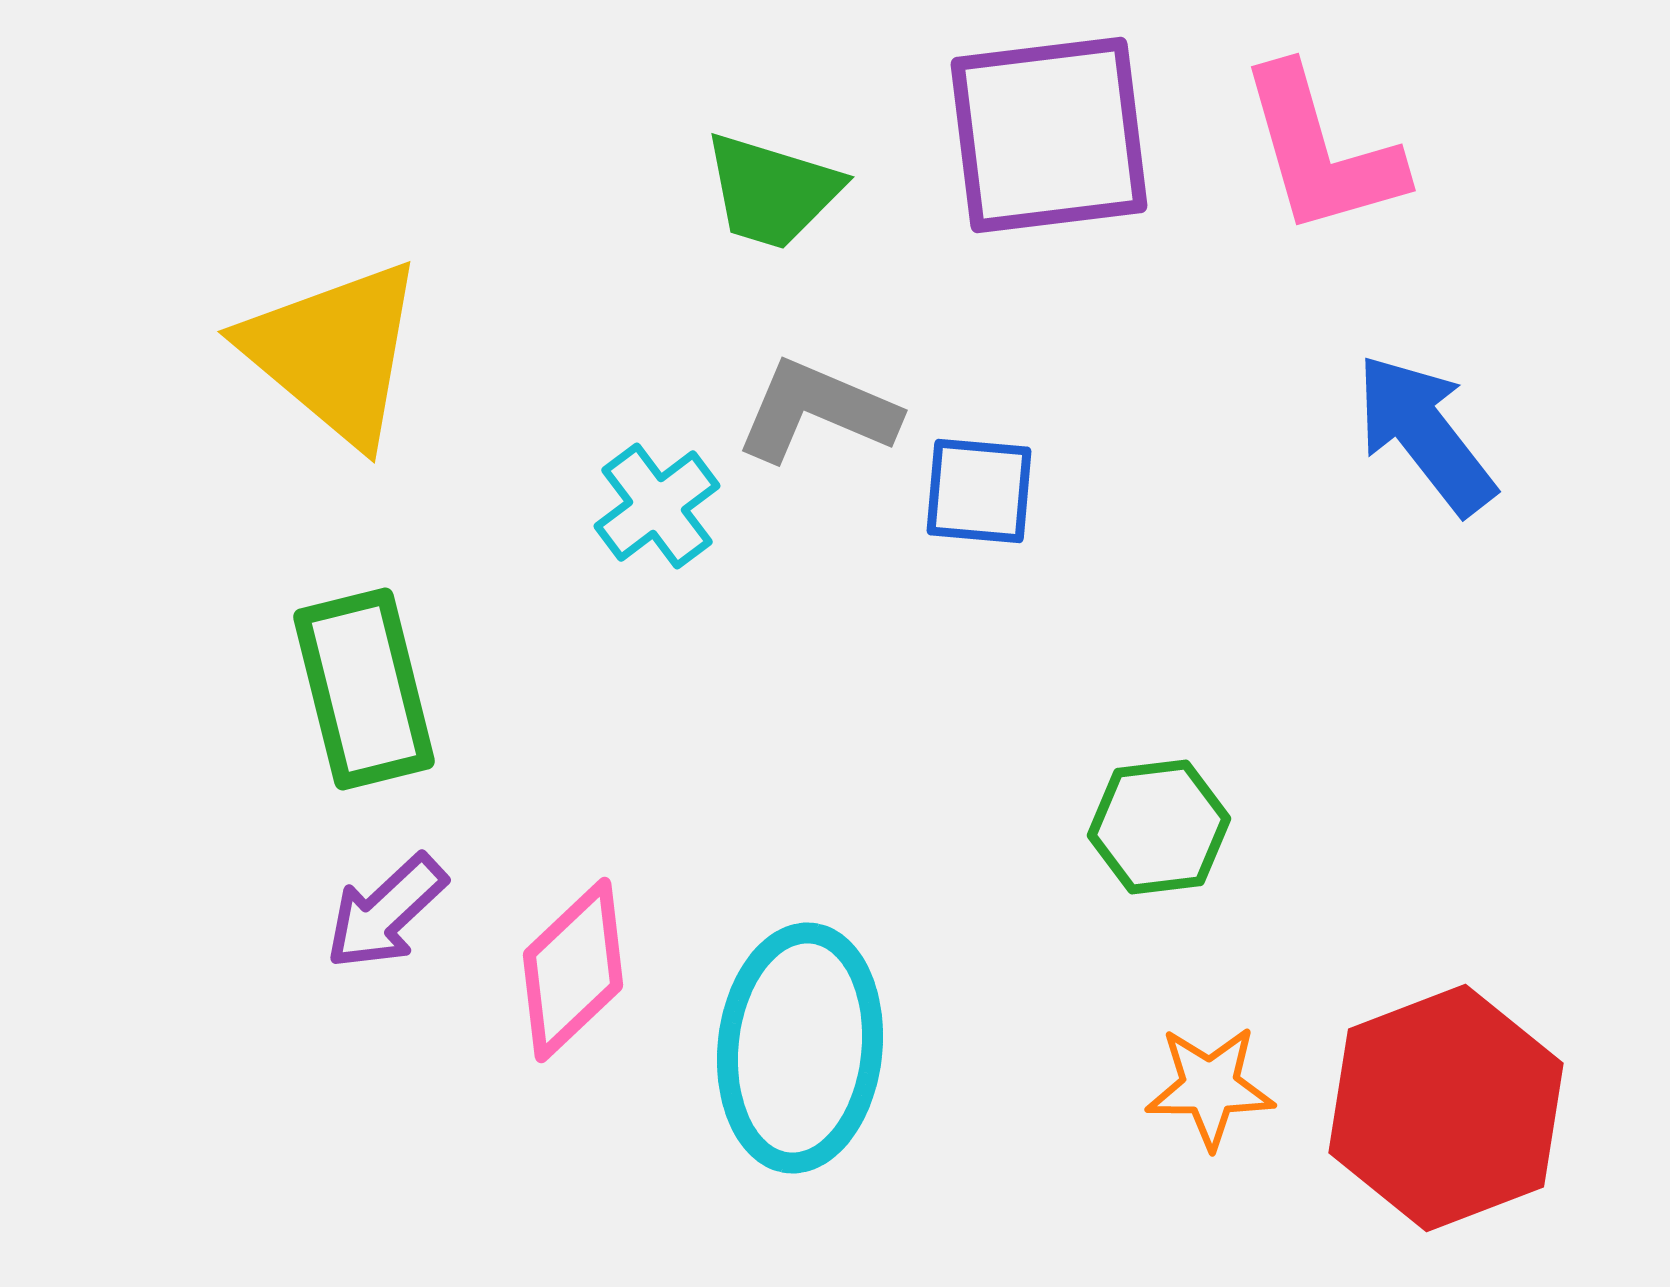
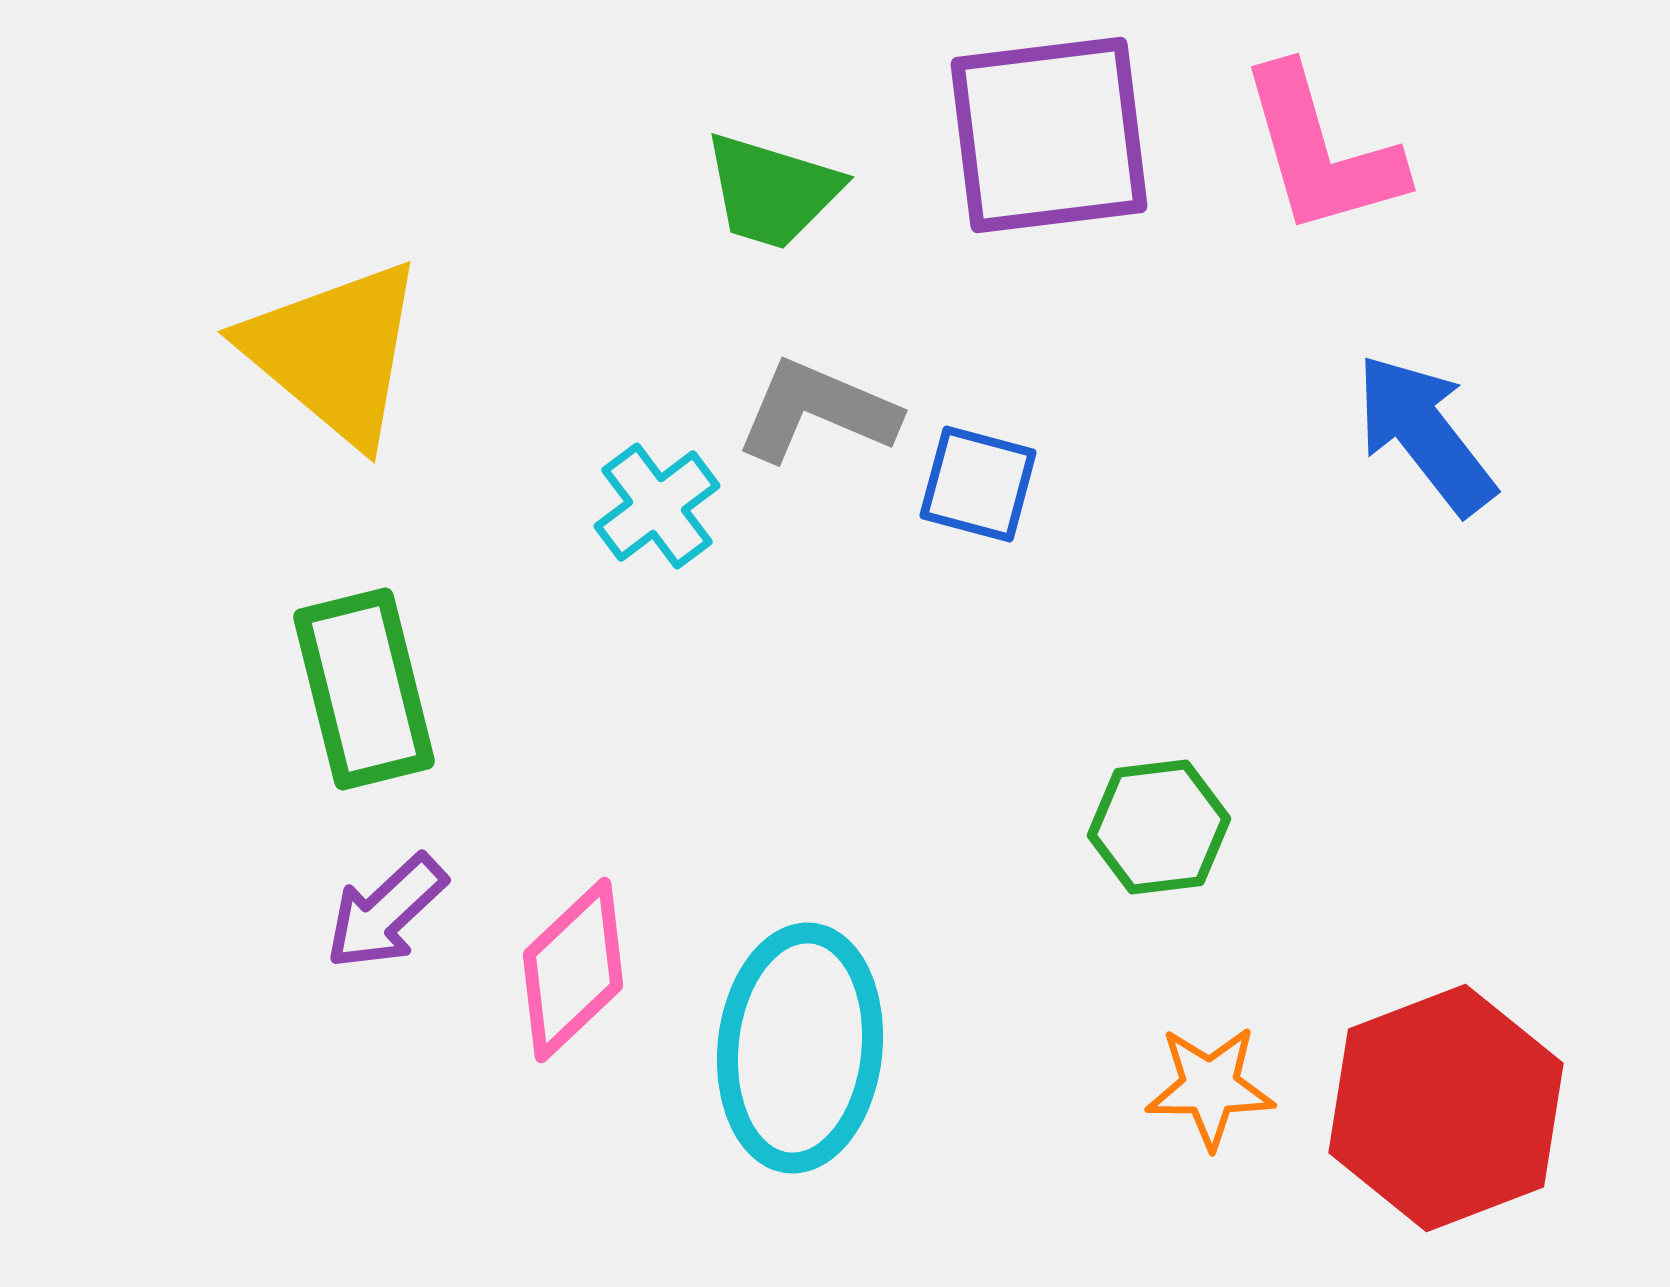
blue square: moved 1 px left, 7 px up; rotated 10 degrees clockwise
